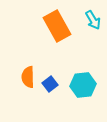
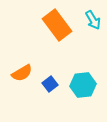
orange rectangle: moved 1 px up; rotated 8 degrees counterclockwise
orange semicircle: moved 6 px left, 4 px up; rotated 120 degrees counterclockwise
